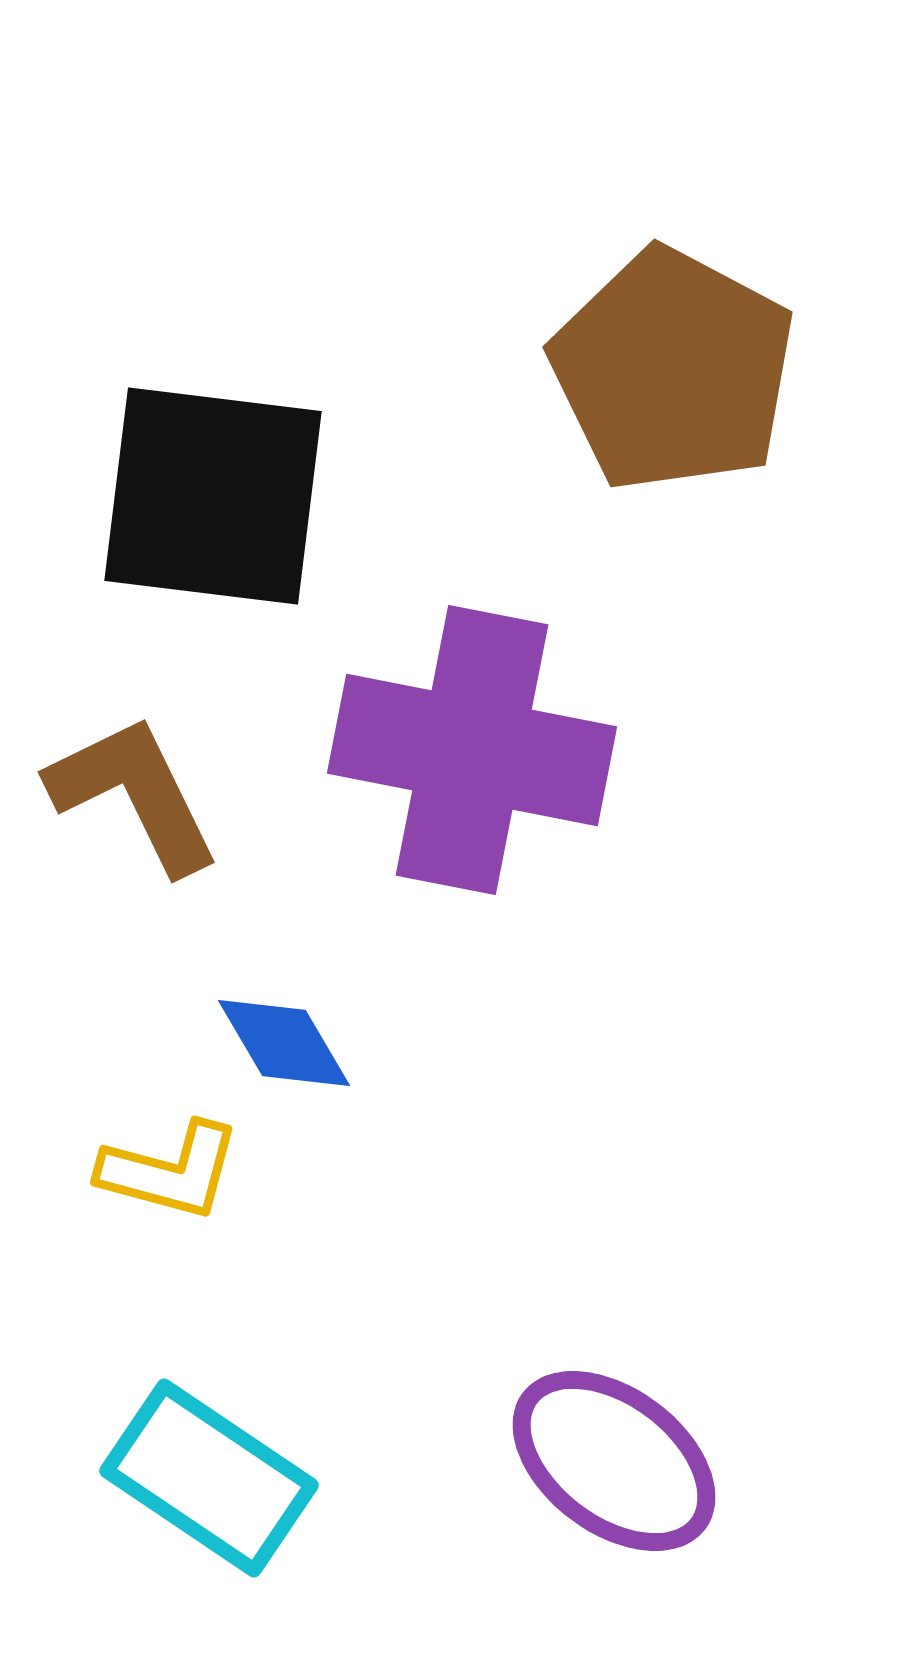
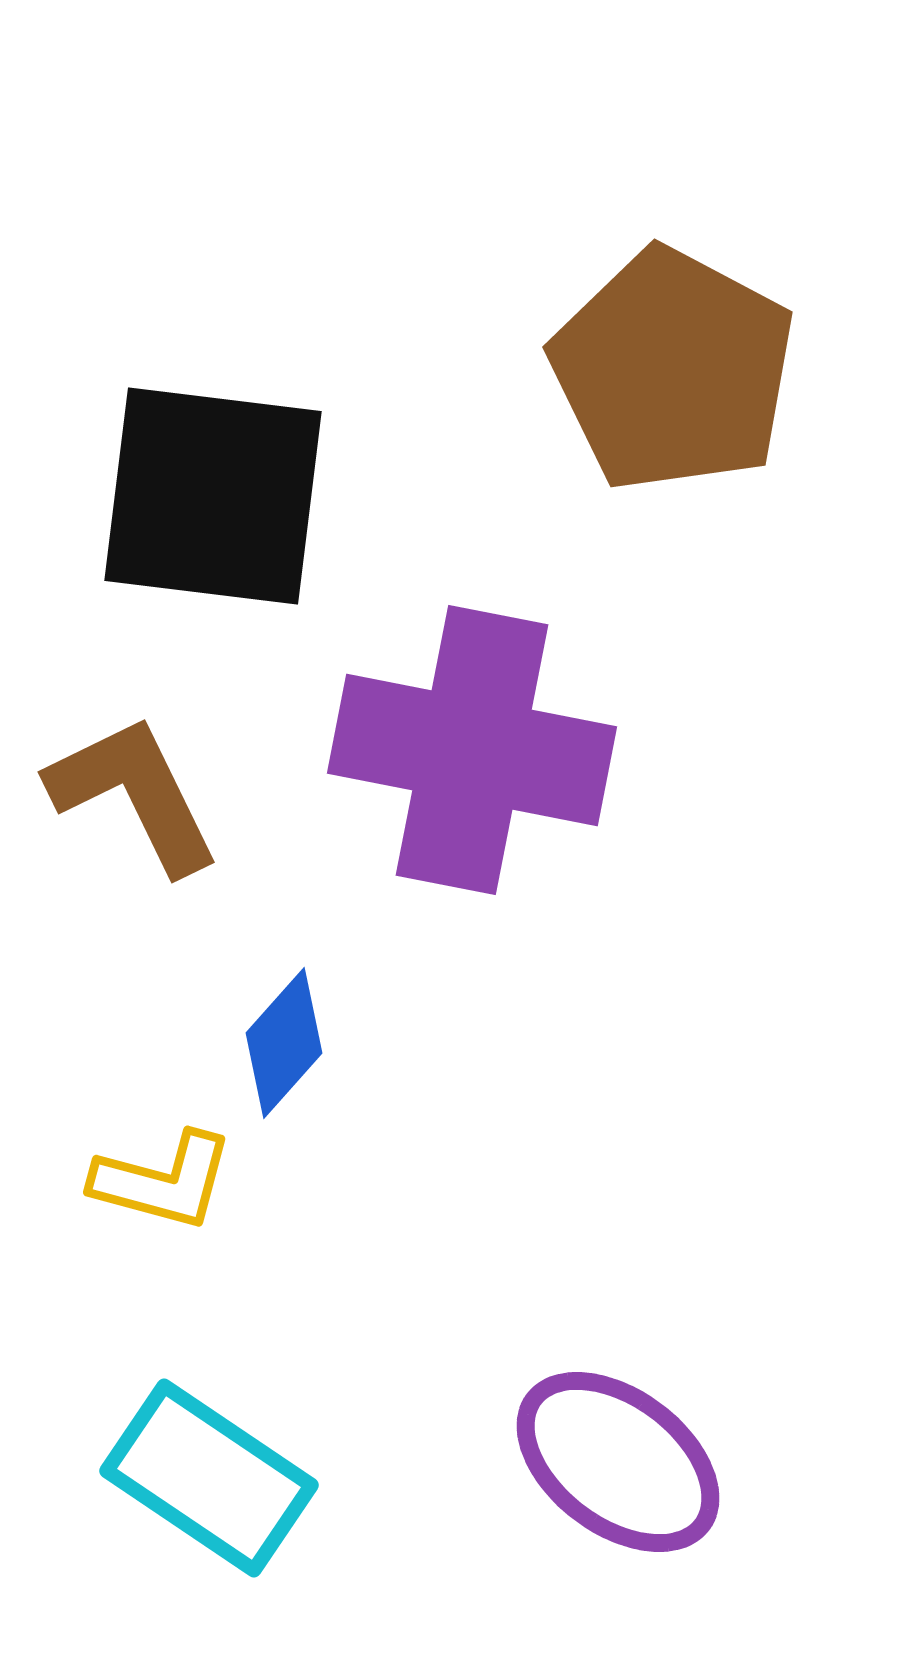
blue diamond: rotated 72 degrees clockwise
yellow L-shape: moved 7 px left, 10 px down
purple ellipse: moved 4 px right, 1 px down
